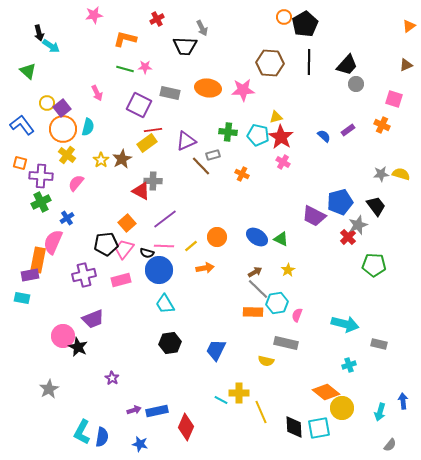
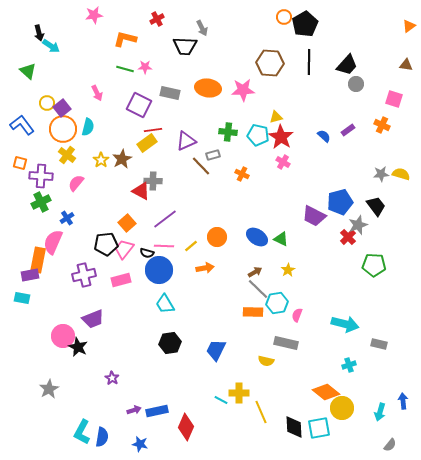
brown triangle at (406, 65): rotated 32 degrees clockwise
